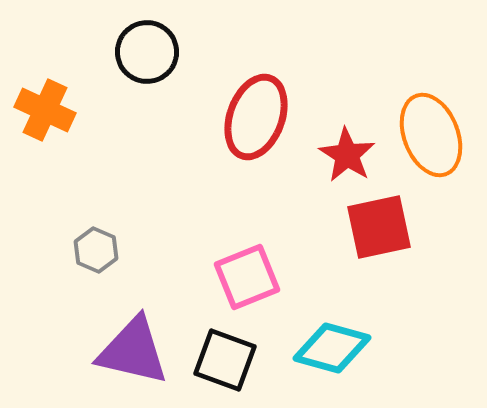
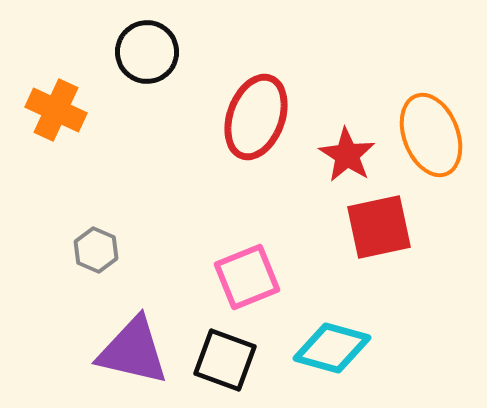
orange cross: moved 11 px right
